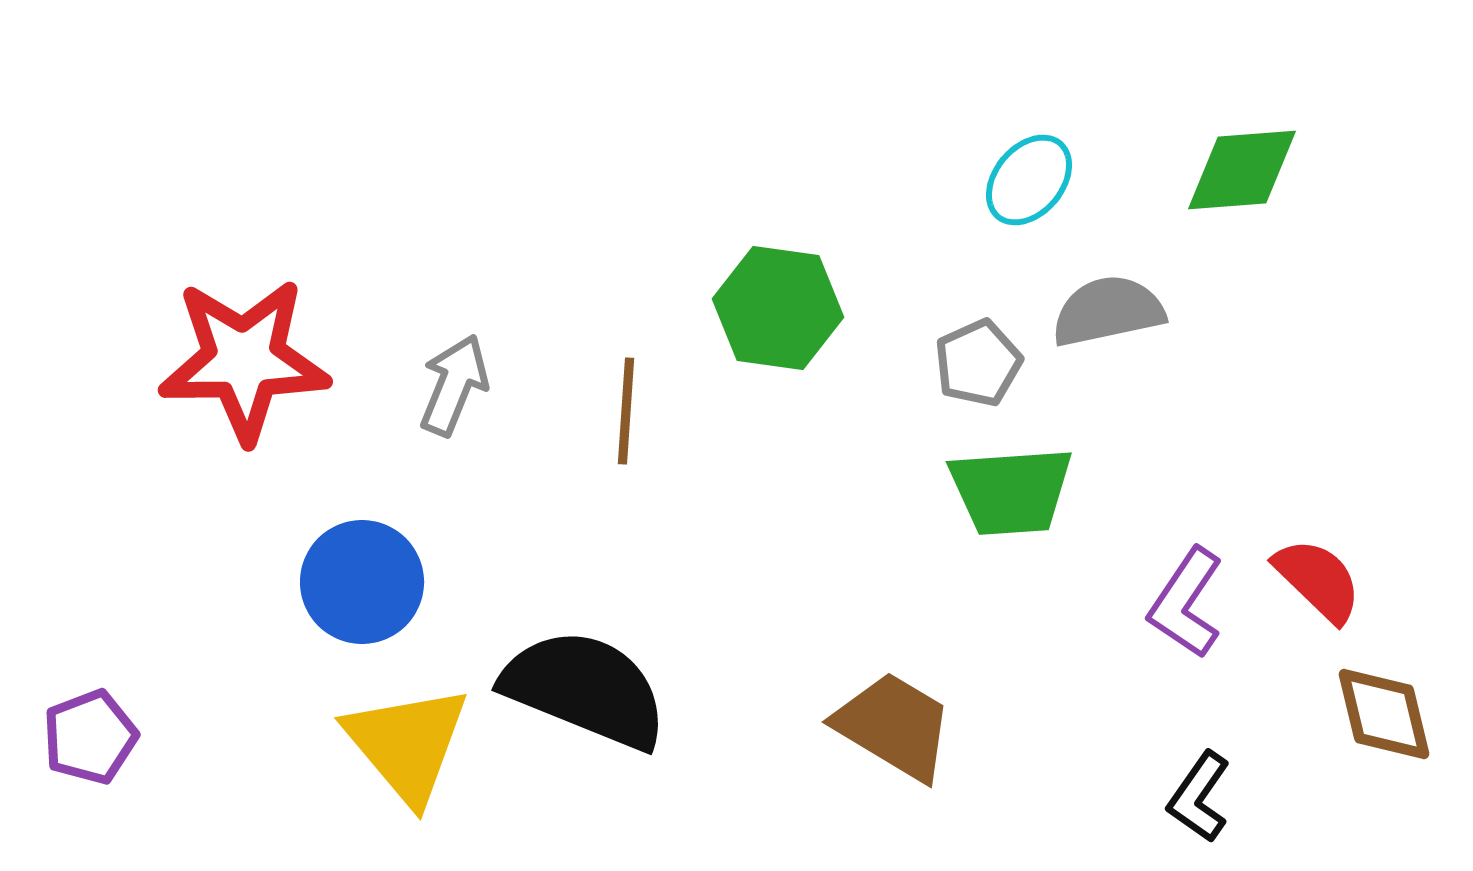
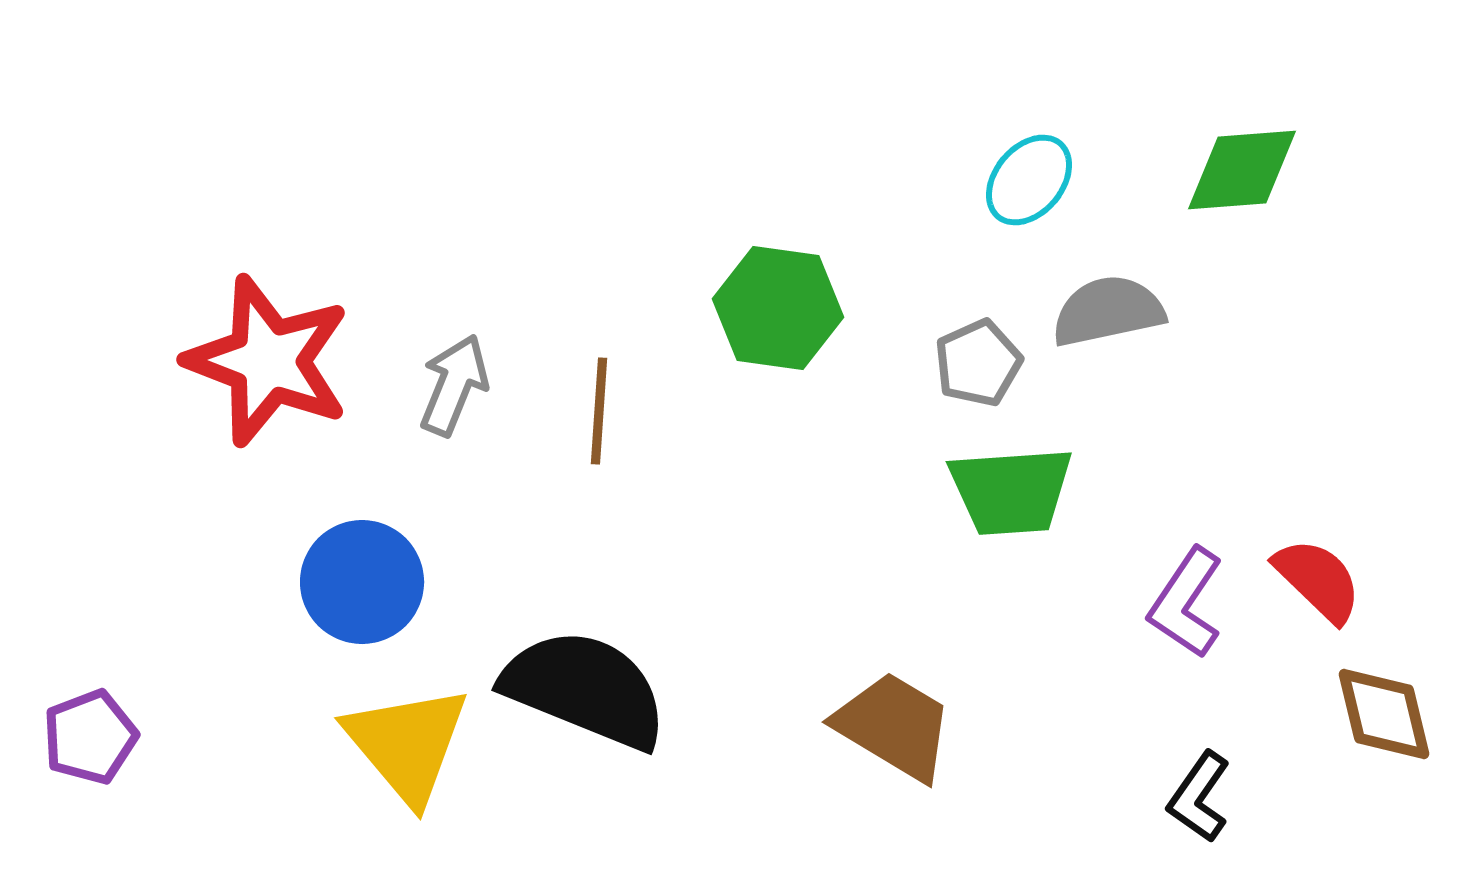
red star: moved 24 px right, 1 px down; rotated 22 degrees clockwise
brown line: moved 27 px left
